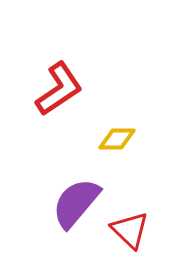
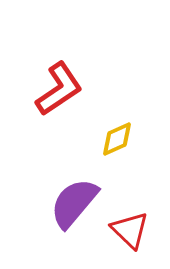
yellow diamond: rotated 24 degrees counterclockwise
purple semicircle: moved 2 px left
